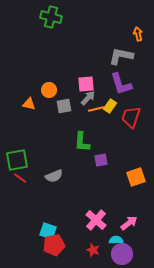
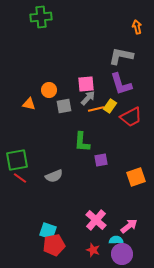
green cross: moved 10 px left; rotated 20 degrees counterclockwise
orange arrow: moved 1 px left, 7 px up
red trapezoid: rotated 135 degrees counterclockwise
pink arrow: moved 3 px down
